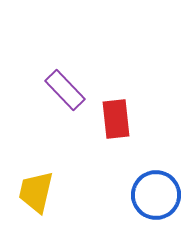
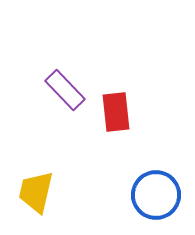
red rectangle: moved 7 px up
